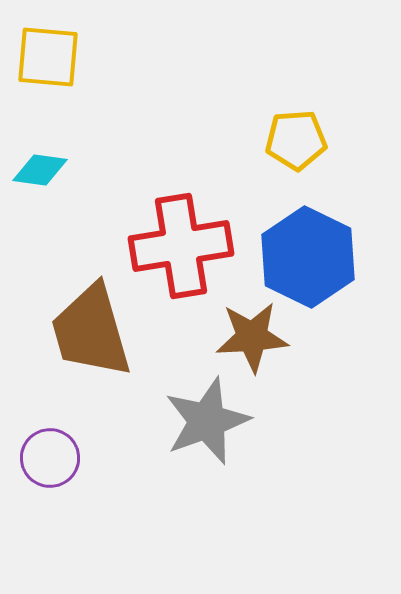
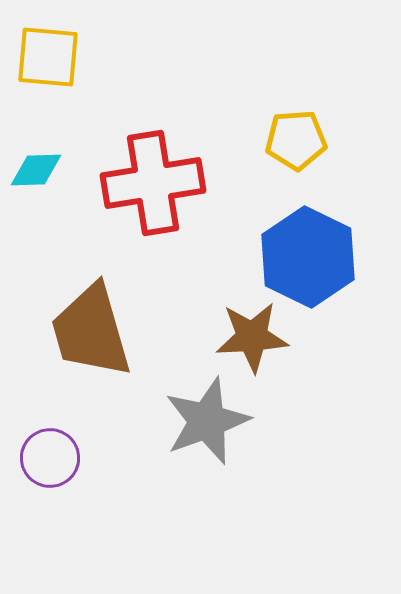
cyan diamond: moved 4 px left; rotated 10 degrees counterclockwise
red cross: moved 28 px left, 63 px up
